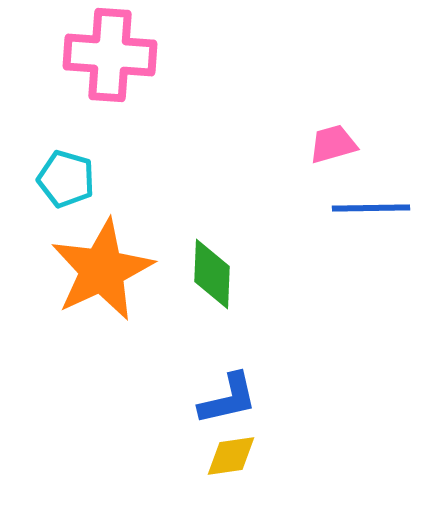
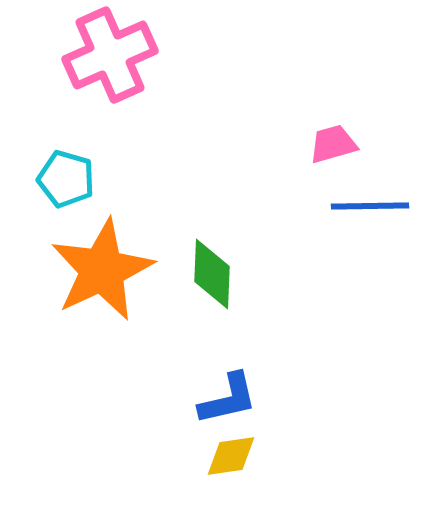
pink cross: rotated 28 degrees counterclockwise
blue line: moved 1 px left, 2 px up
